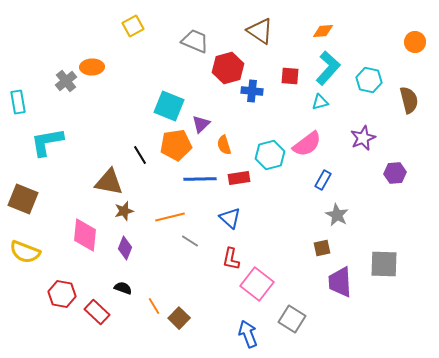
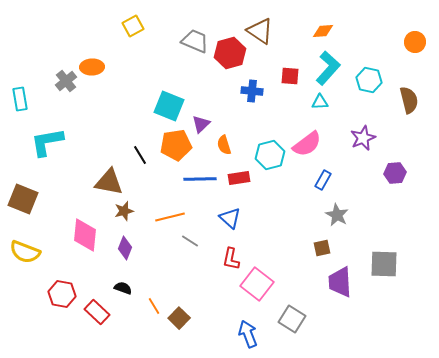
red hexagon at (228, 68): moved 2 px right, 15 px up
cyan rectangle at (18, 102): moved 2 px right, 3 px up
cyan triangle at (320, 102): rotated 12 degrees clockwise
